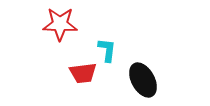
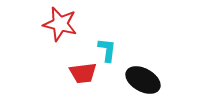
red star: rotated 12 degrees clockwise
black ellipse: rotated 32 degrees counterclockwise
